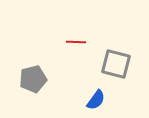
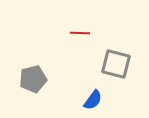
red line: moved 4 px right, 9 px up
blue semicircle: moved 3 px left
